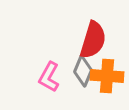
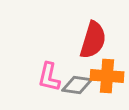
gray diamond: moved 6 px left, 14 px down; rotated 76 degrees clockwise
pink L-shape: rotated 16 degrees counterclockwise
